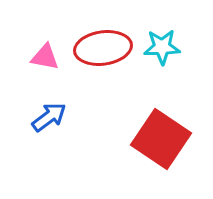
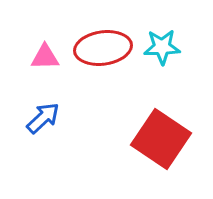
pink triangle: rotated 12 degrees counterclockwise
blue arrow: moved 6 px left, 1 px down; rotated 6 degrees counterclockwise
